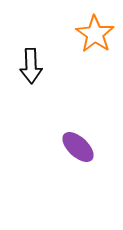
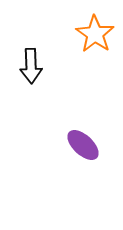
purple ellipse: moved 5 px right, 2 px up
